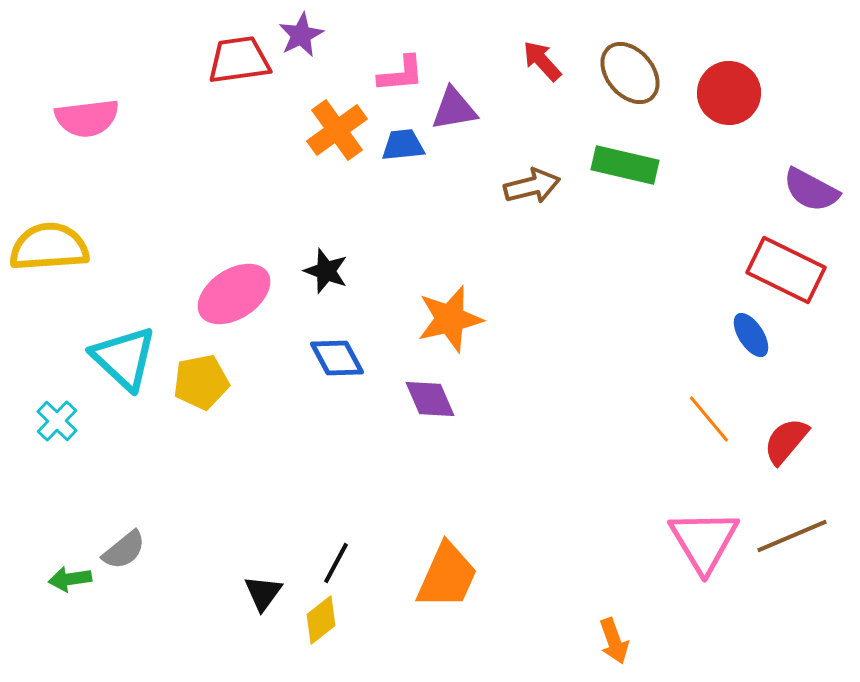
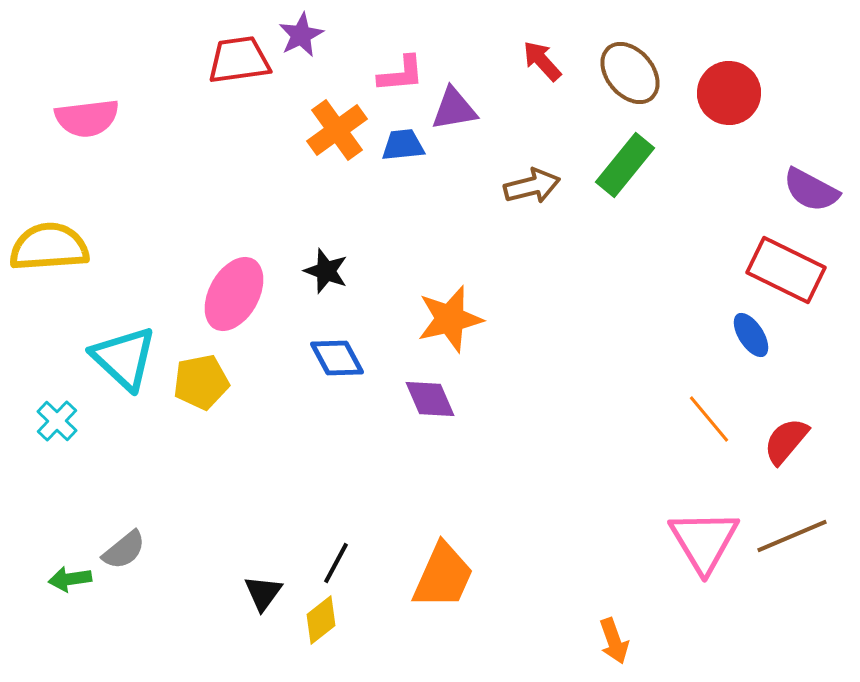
green rectangle: rotated 64 degrees counterclockwise
pink ellipse: rotated 28 degrees counterclockwise
orange trapezoid: moved 4 px left
